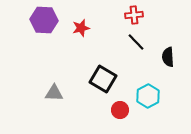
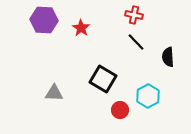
red cross: rotated 18 degrees clockwise
red star: rotated 24 degrees counterclockwise
